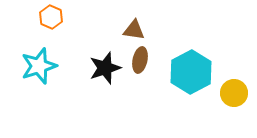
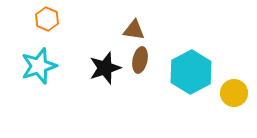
orange hexagon: moved 4 px left, 2 px down
